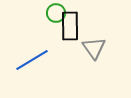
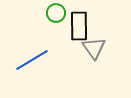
black rectangle: moved 9 px right
